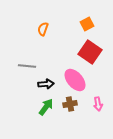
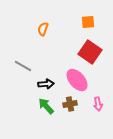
orange square: moved 1 px right, 2 px up; rotated 24 degrees clockwise
gray line: moved 4 px left; rotated 24 degrees clockwise
pink ellipse: moved 2 px right
green arrow: moved 1 px up; rotated 78 degrees counterclockwise
